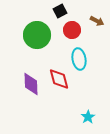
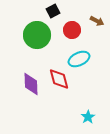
black square: moved 7 px left
cyan ellipse: rotated 75 degrees clockwise
